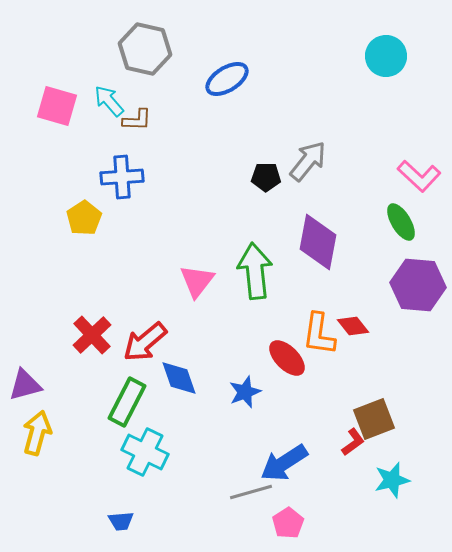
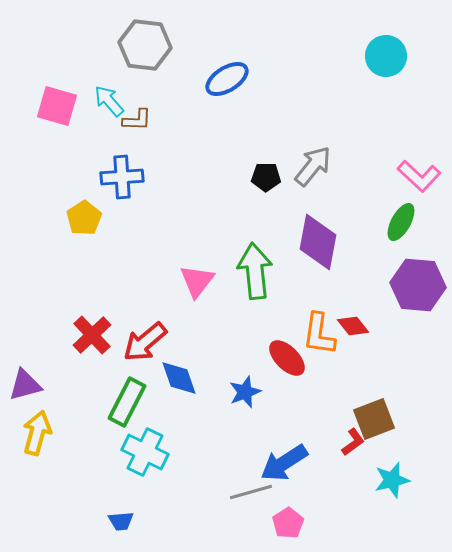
gray hexagon: moved 4 px up; rotated 6 degrees counterclockwise
gray arrow: moved 5 px right, 5 px down
green ellipse: rotated 60 degrees clockwise
